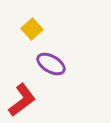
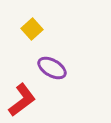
purple ellipse: moved 1 px right, 4 px down
